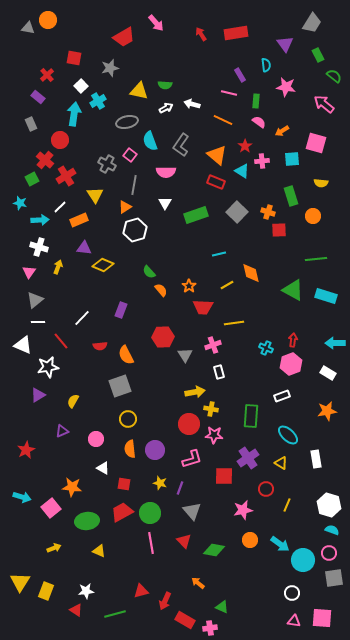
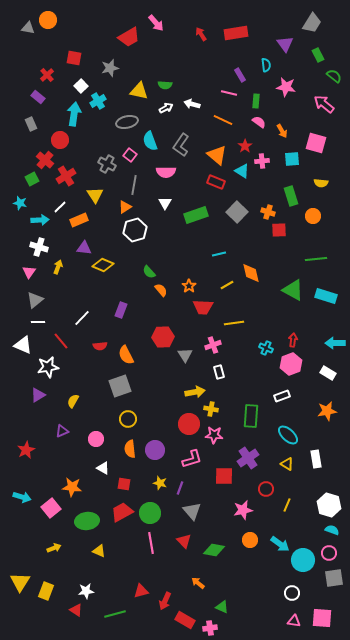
red trapezoid at (124, 37): moved 5 px right
orange arrow at (282, 131): rotated 88 degrees counterclockwise
yellow triangle at (281, 463): moved 6 px right, 1 px down
